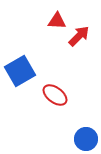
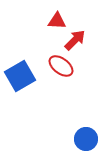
red arrow: moved 4 px left, 4 px down
blue square: moved 5 px down
red ellipse: moved 6 px right, 29 px up
